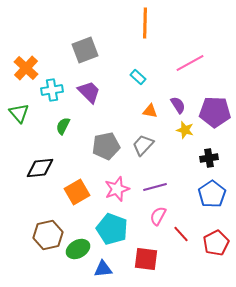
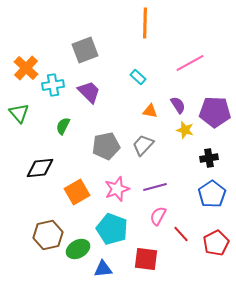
cyan cross: moved 1 px right, 5 px up
